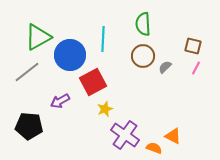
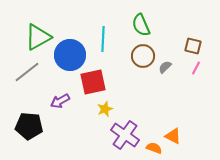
green semicircle: moved 2 px left, 1 px down; rotated 20 degrees counterclockwise
red square: rotated 16 degrees clockwise
